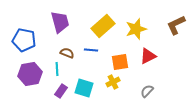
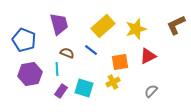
purple trapezoid: moved 1 px left, 2 px down
blue pentagon: rotated 10 degrees clockwise
blue line: rotated 32 degrees clockwise
gray semicircle: moved 4 px right
